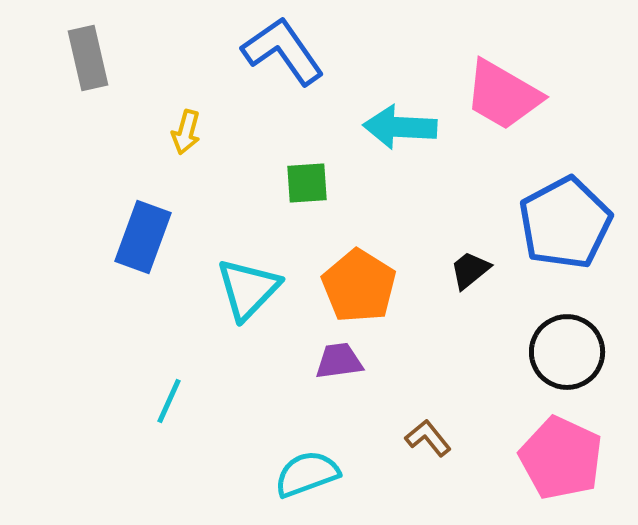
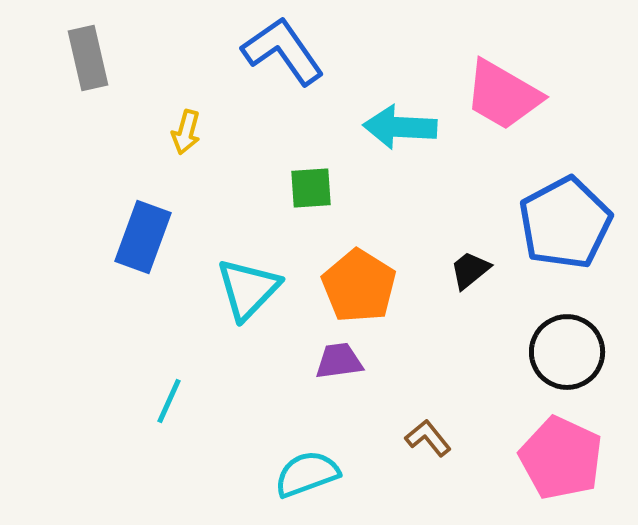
green square: moved 4 px right, 5 px down
